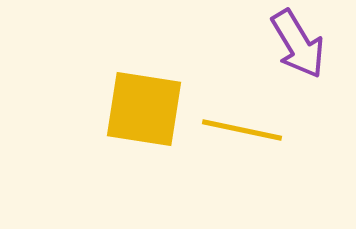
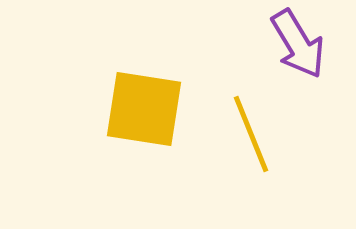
yellow line: moved 9 px right, 4 px down; rotated 56 degrees clockwise
